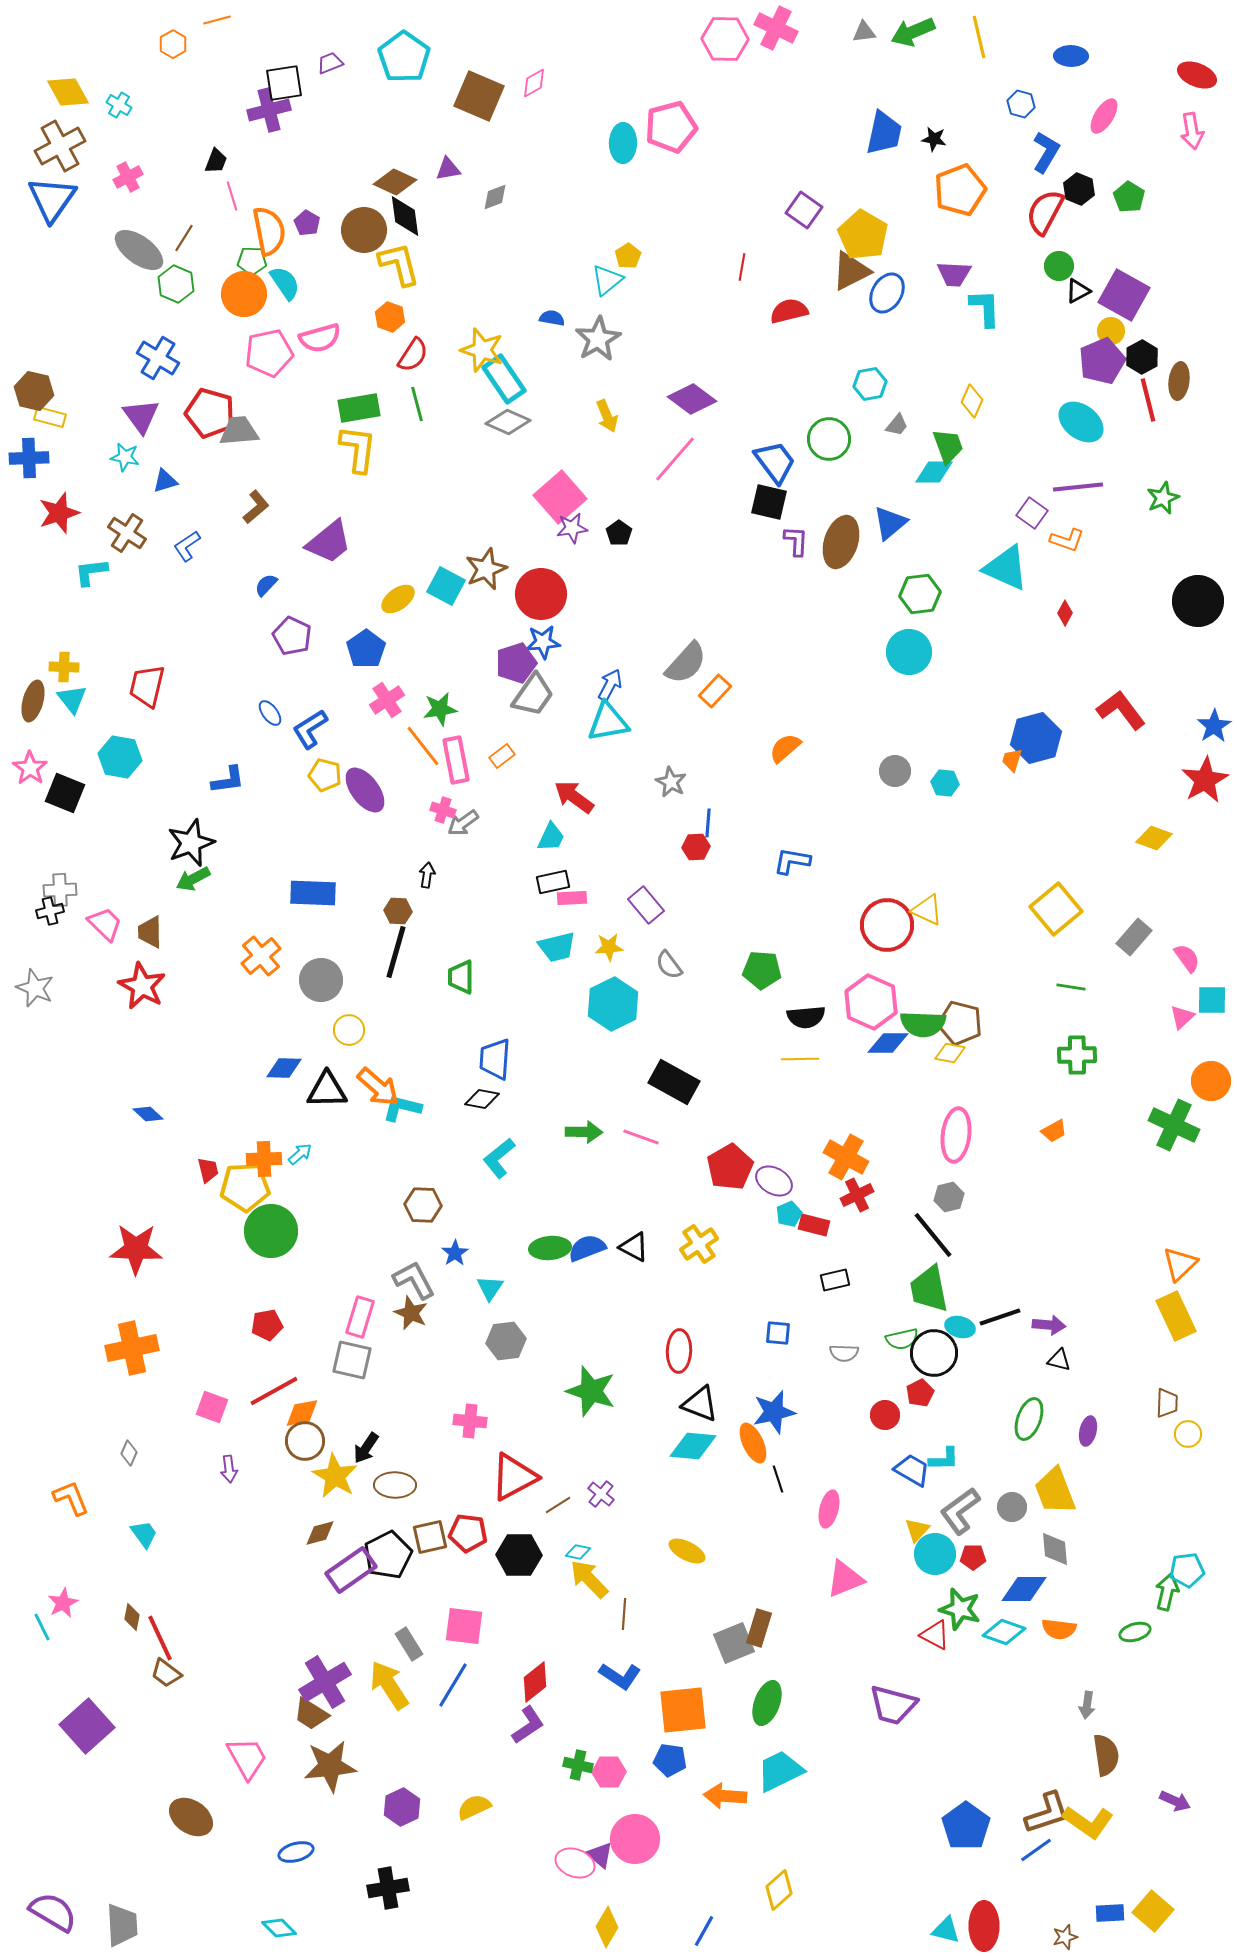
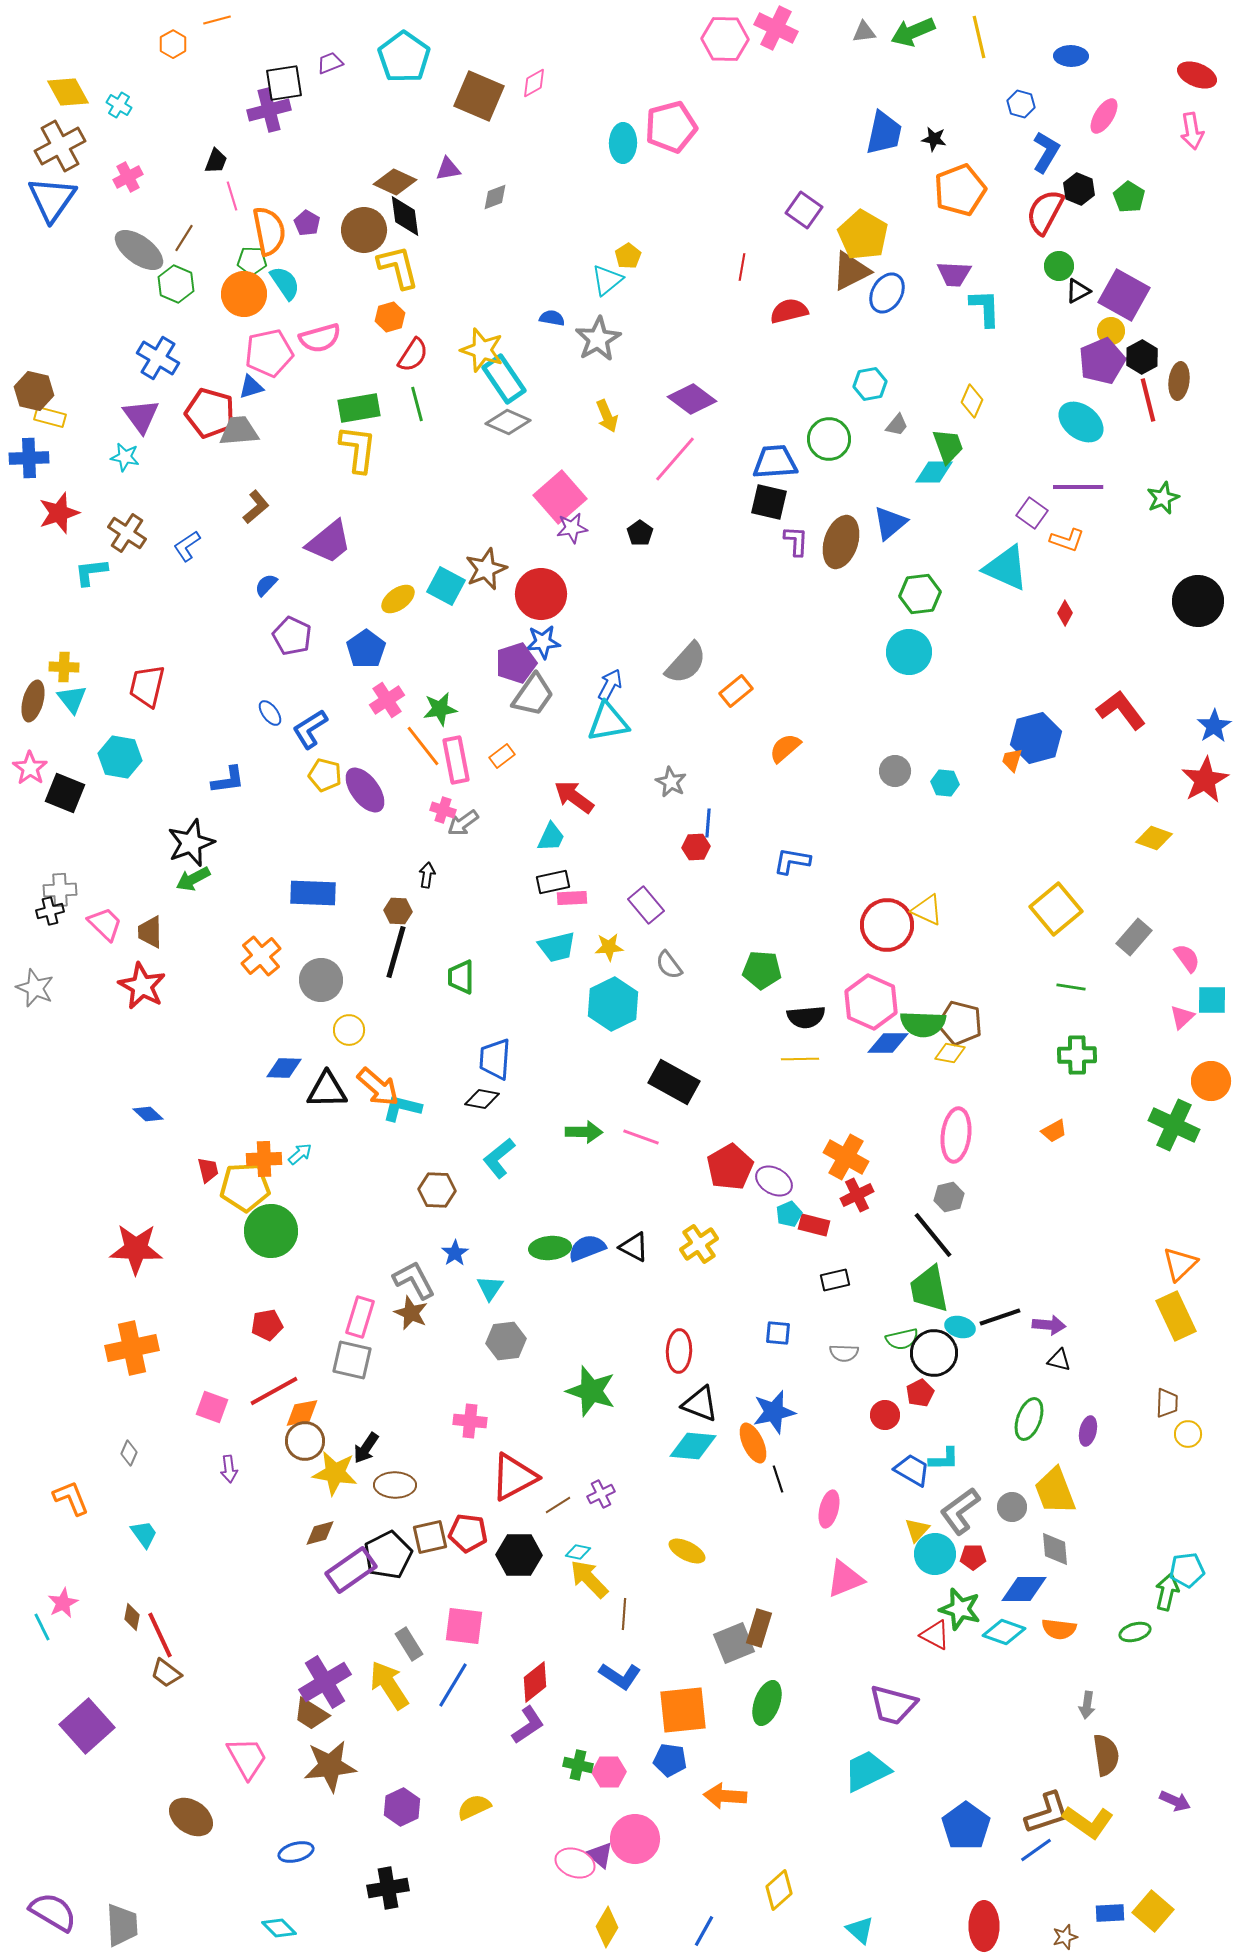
yellow L-shape at (399, 264): moved 1 px left, 3 px down
orange hexagon at (390, 317): rotated 24 degrees clockwise
blue trapezoid at (775, 462): rotated 57 degrees counterclockwise
blue triangle at (165, 481): moved 86 px right, 94 px up
purple line at (1078, 487): rotated 6 degrees clockwise
black pentagon at (619, 533): moved 21 px right
orange rectangle at (715, 691): moved 21 px right; rotated 8 degrees clockwise
brown hexagon at (423, 1205): moved 14 px right, 15 px up
yellow star at (335, 1476): moved 3 px up; rotated 21 degrees counterclockwise
purple cross at (601, 1494): rotated 24 degrees clockwise
red line at (160, 1638): moved 3 px up
cyan trapezoid at (780, 1771): moved 87 px right
cyan triangle at (946, 1930): moved 86 px left; rotated 28 degrees clockwise
